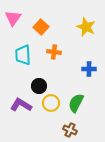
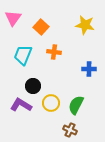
yellow star: moved 1 px left, 2 px up; rotated 12 degrees counterclockwise
cyan trapezoid: rotated 25 degrees clockwise
black circle: moved 6 px left
green semicircle: moved 2 px down
